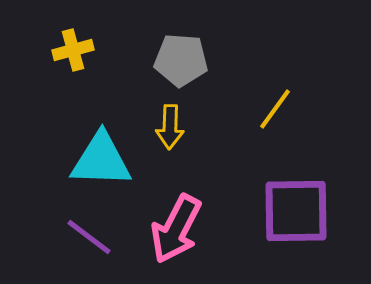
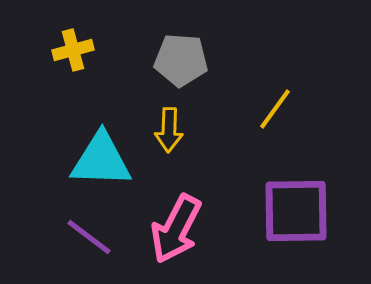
yellow arrow: moved 1 px left, 3 px down
